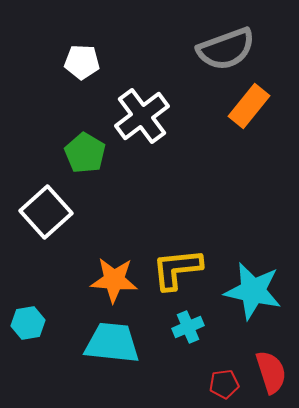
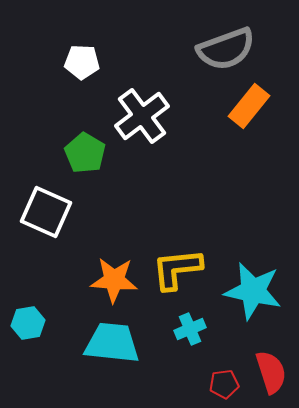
white square: rotated 24 degrees counterclockwise
cyan cross: moved 2 px right, 2 px down
